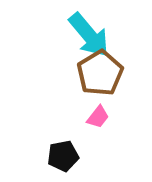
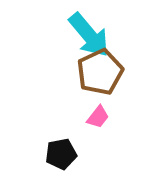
brown pentagon: moved 1 px up; rotated 6 degrees clockwise
black pentagon: moved 2 px left, 2 px up
